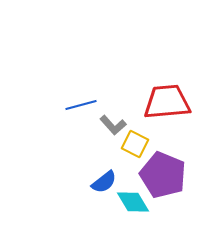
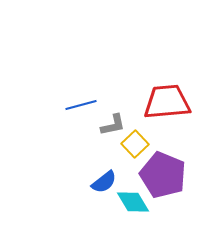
gray L-shape: rotated 60 degrees counterclockwise
yellow square: rotated 20 degrees clockwise
